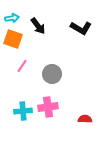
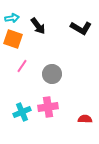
cyan cross: moved 1 px left, 1 px down; rotated 18 degrees counterclockwise
